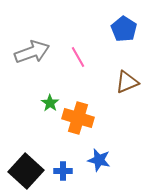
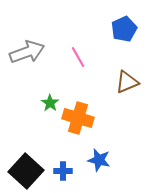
blue pentagon: rotated 15 degrees clockwise
gray arrow: moved 5 px left
